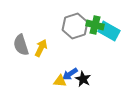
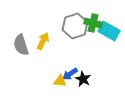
green cross: moved 2 px left, 2 px up
yellow arrow: moved 2 px right, 7 px up
